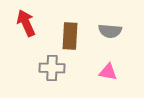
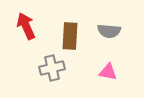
red arrow: moved 3 px down
gray semicircle: moved 1 px left
gray cross: rotated 15 degrees counterclockwise
